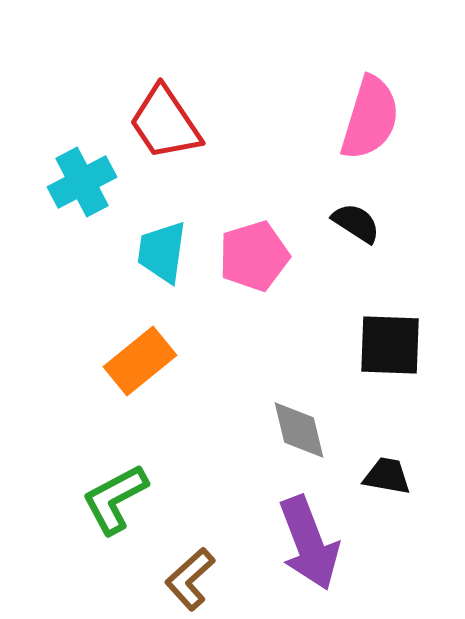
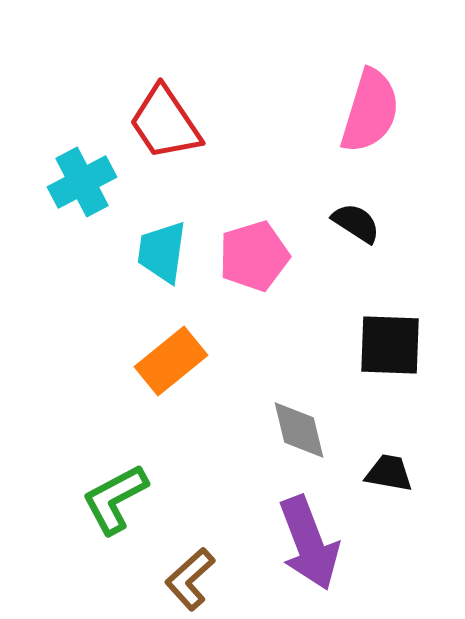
pink semicircle: moved 7 px up
orange rectangle: moved 31 px right
black trapezoid: moved 2 px right, 3 px up
